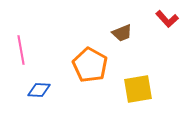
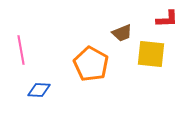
red L-shape: rotated 50 degrees counterclockwise
orange pentagon: moved 1 px right, 1 px up
yellow square: moved 13 px right, 35 px up; rotated 16 degrees clockwise
